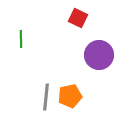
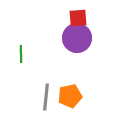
red square: rotated 30 degrees counterclockwise
green line: moved 15 px down
purple circle: moved 22 px left, 17 px up
